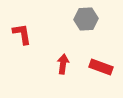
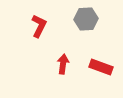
red L-shape: moved 17 px right, 8 px up; rotated 35 degrees clockwise
